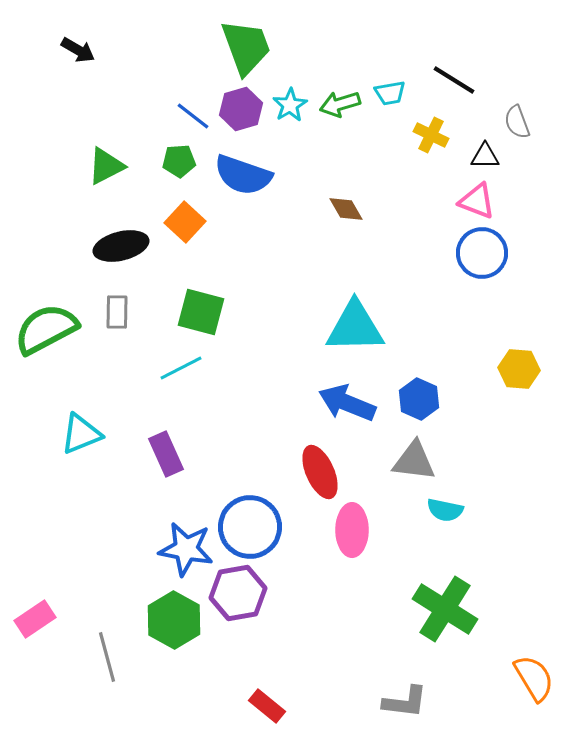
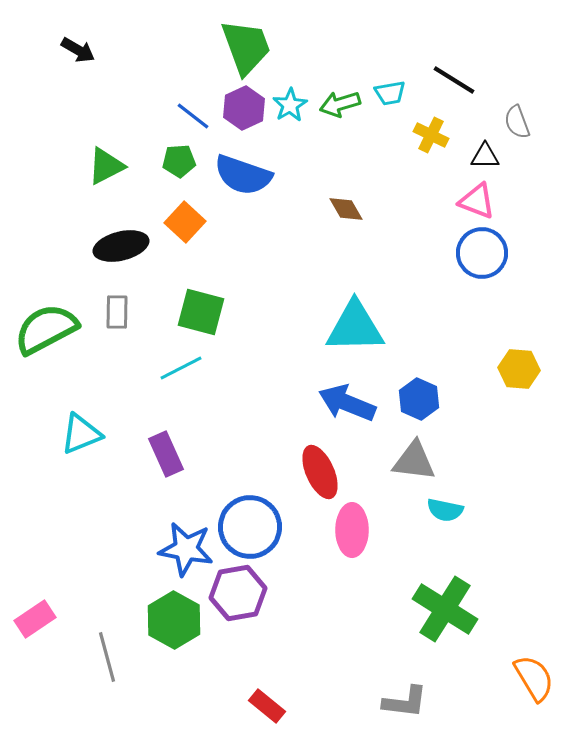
purple hexagon at (241, 109): moved 3 px right, 1 px up; rotated 9 degrees counterclockwise
